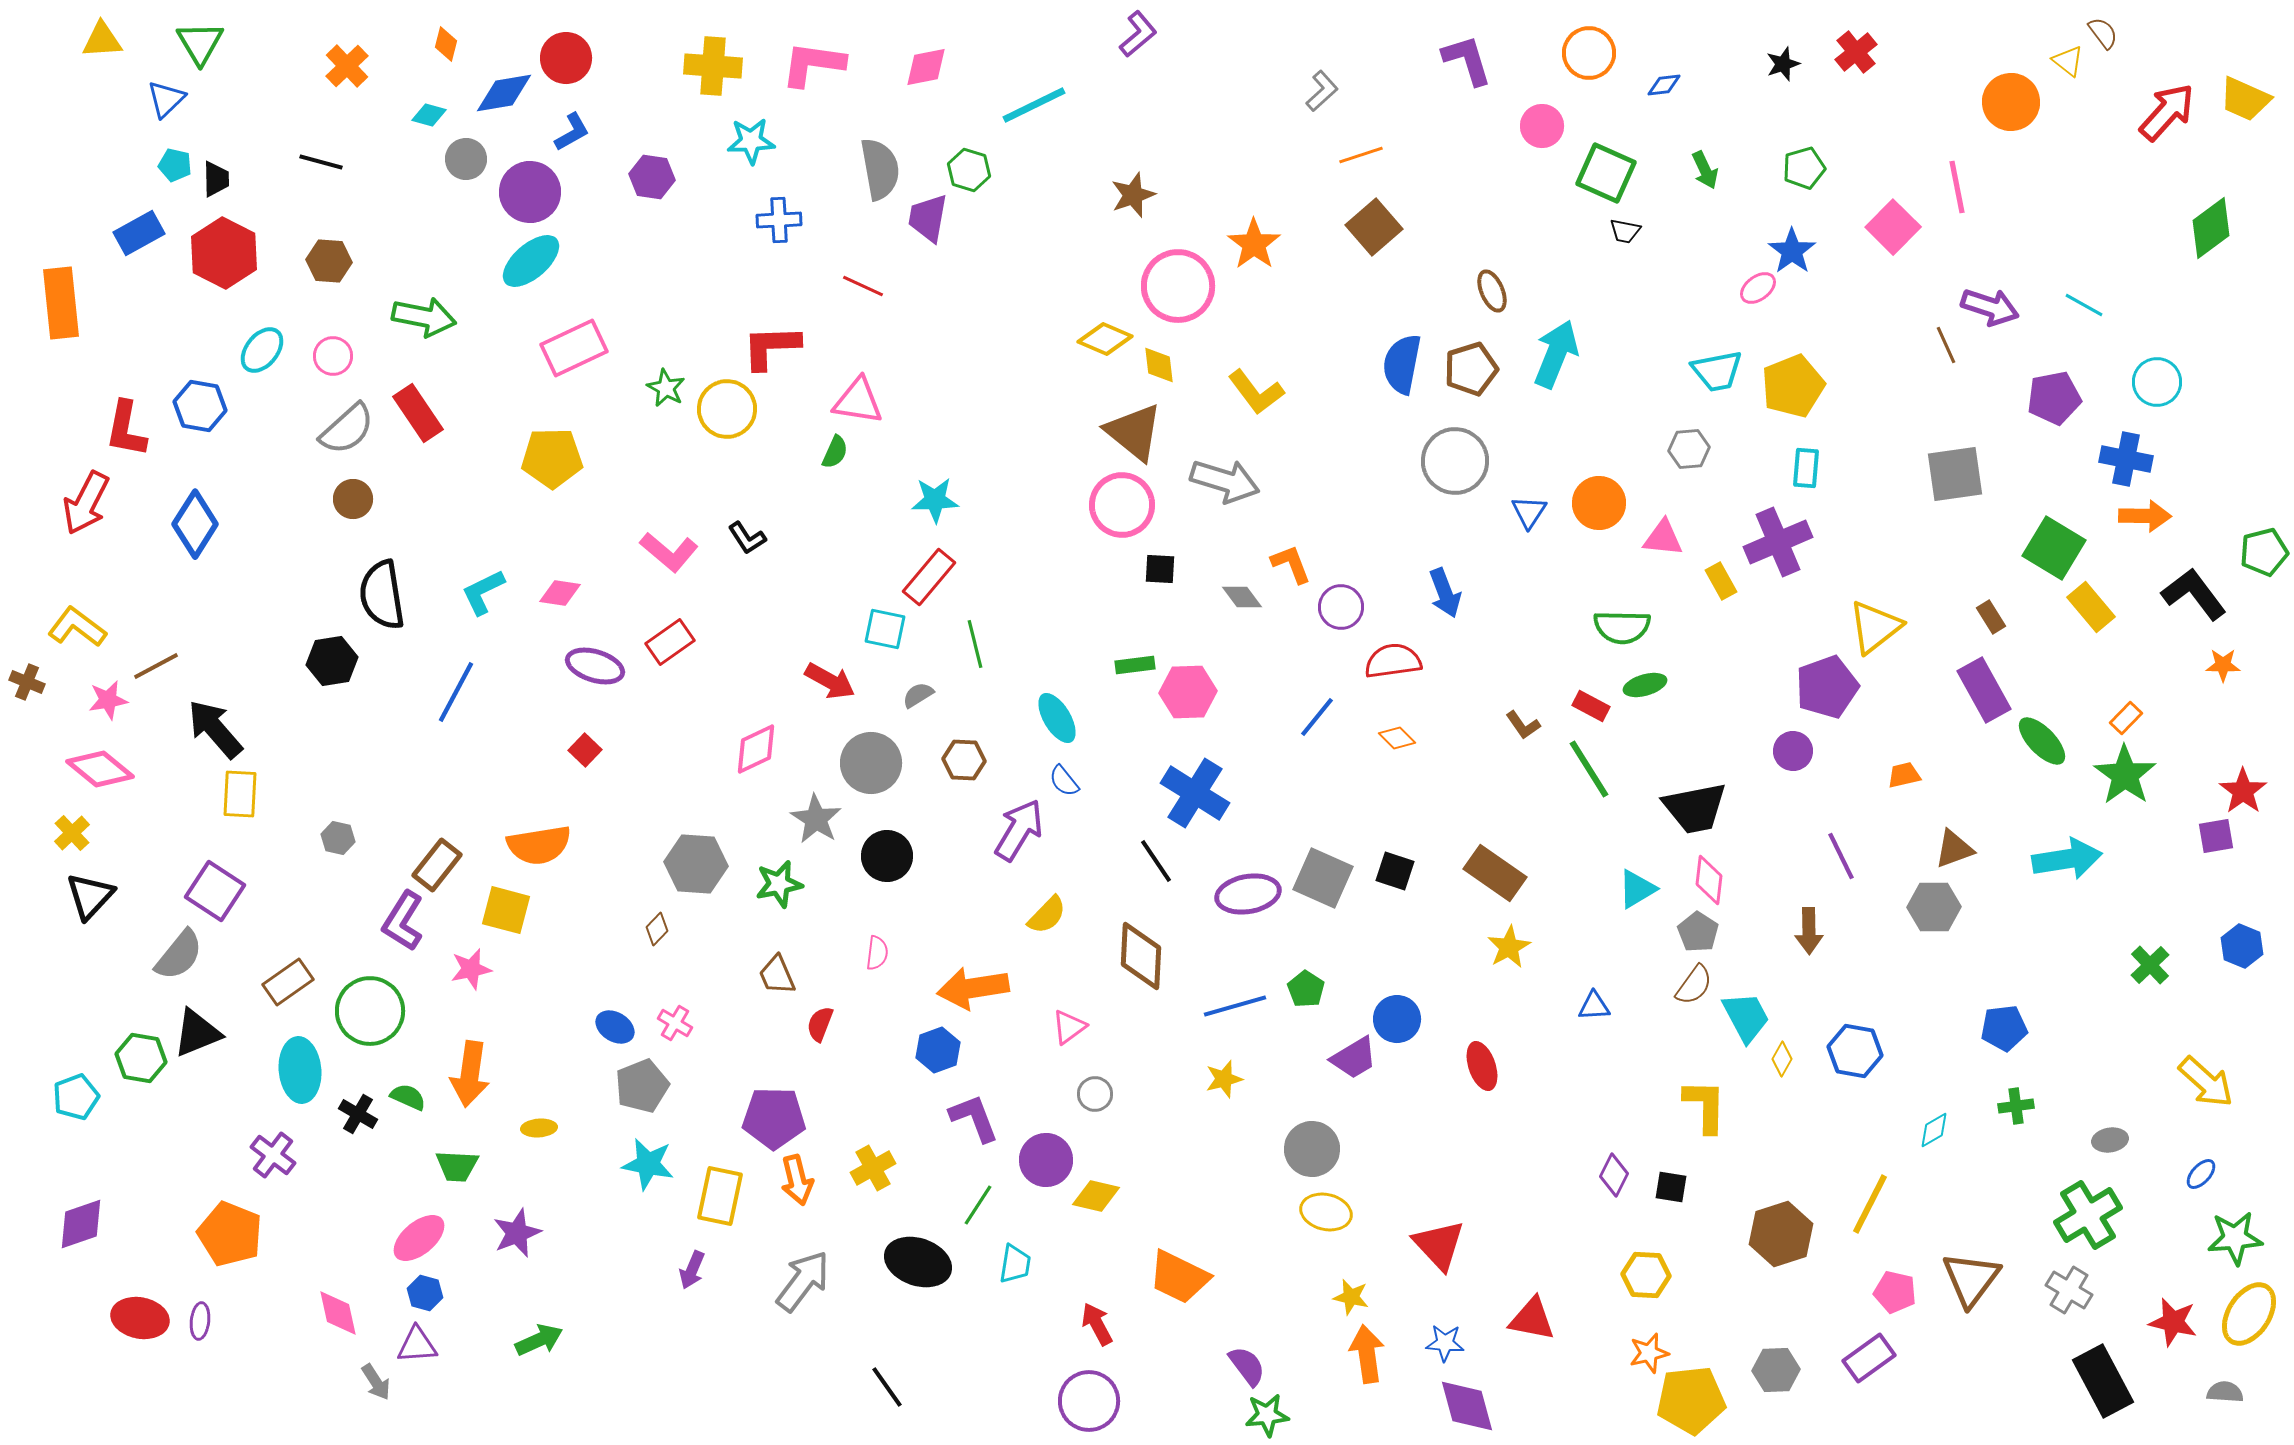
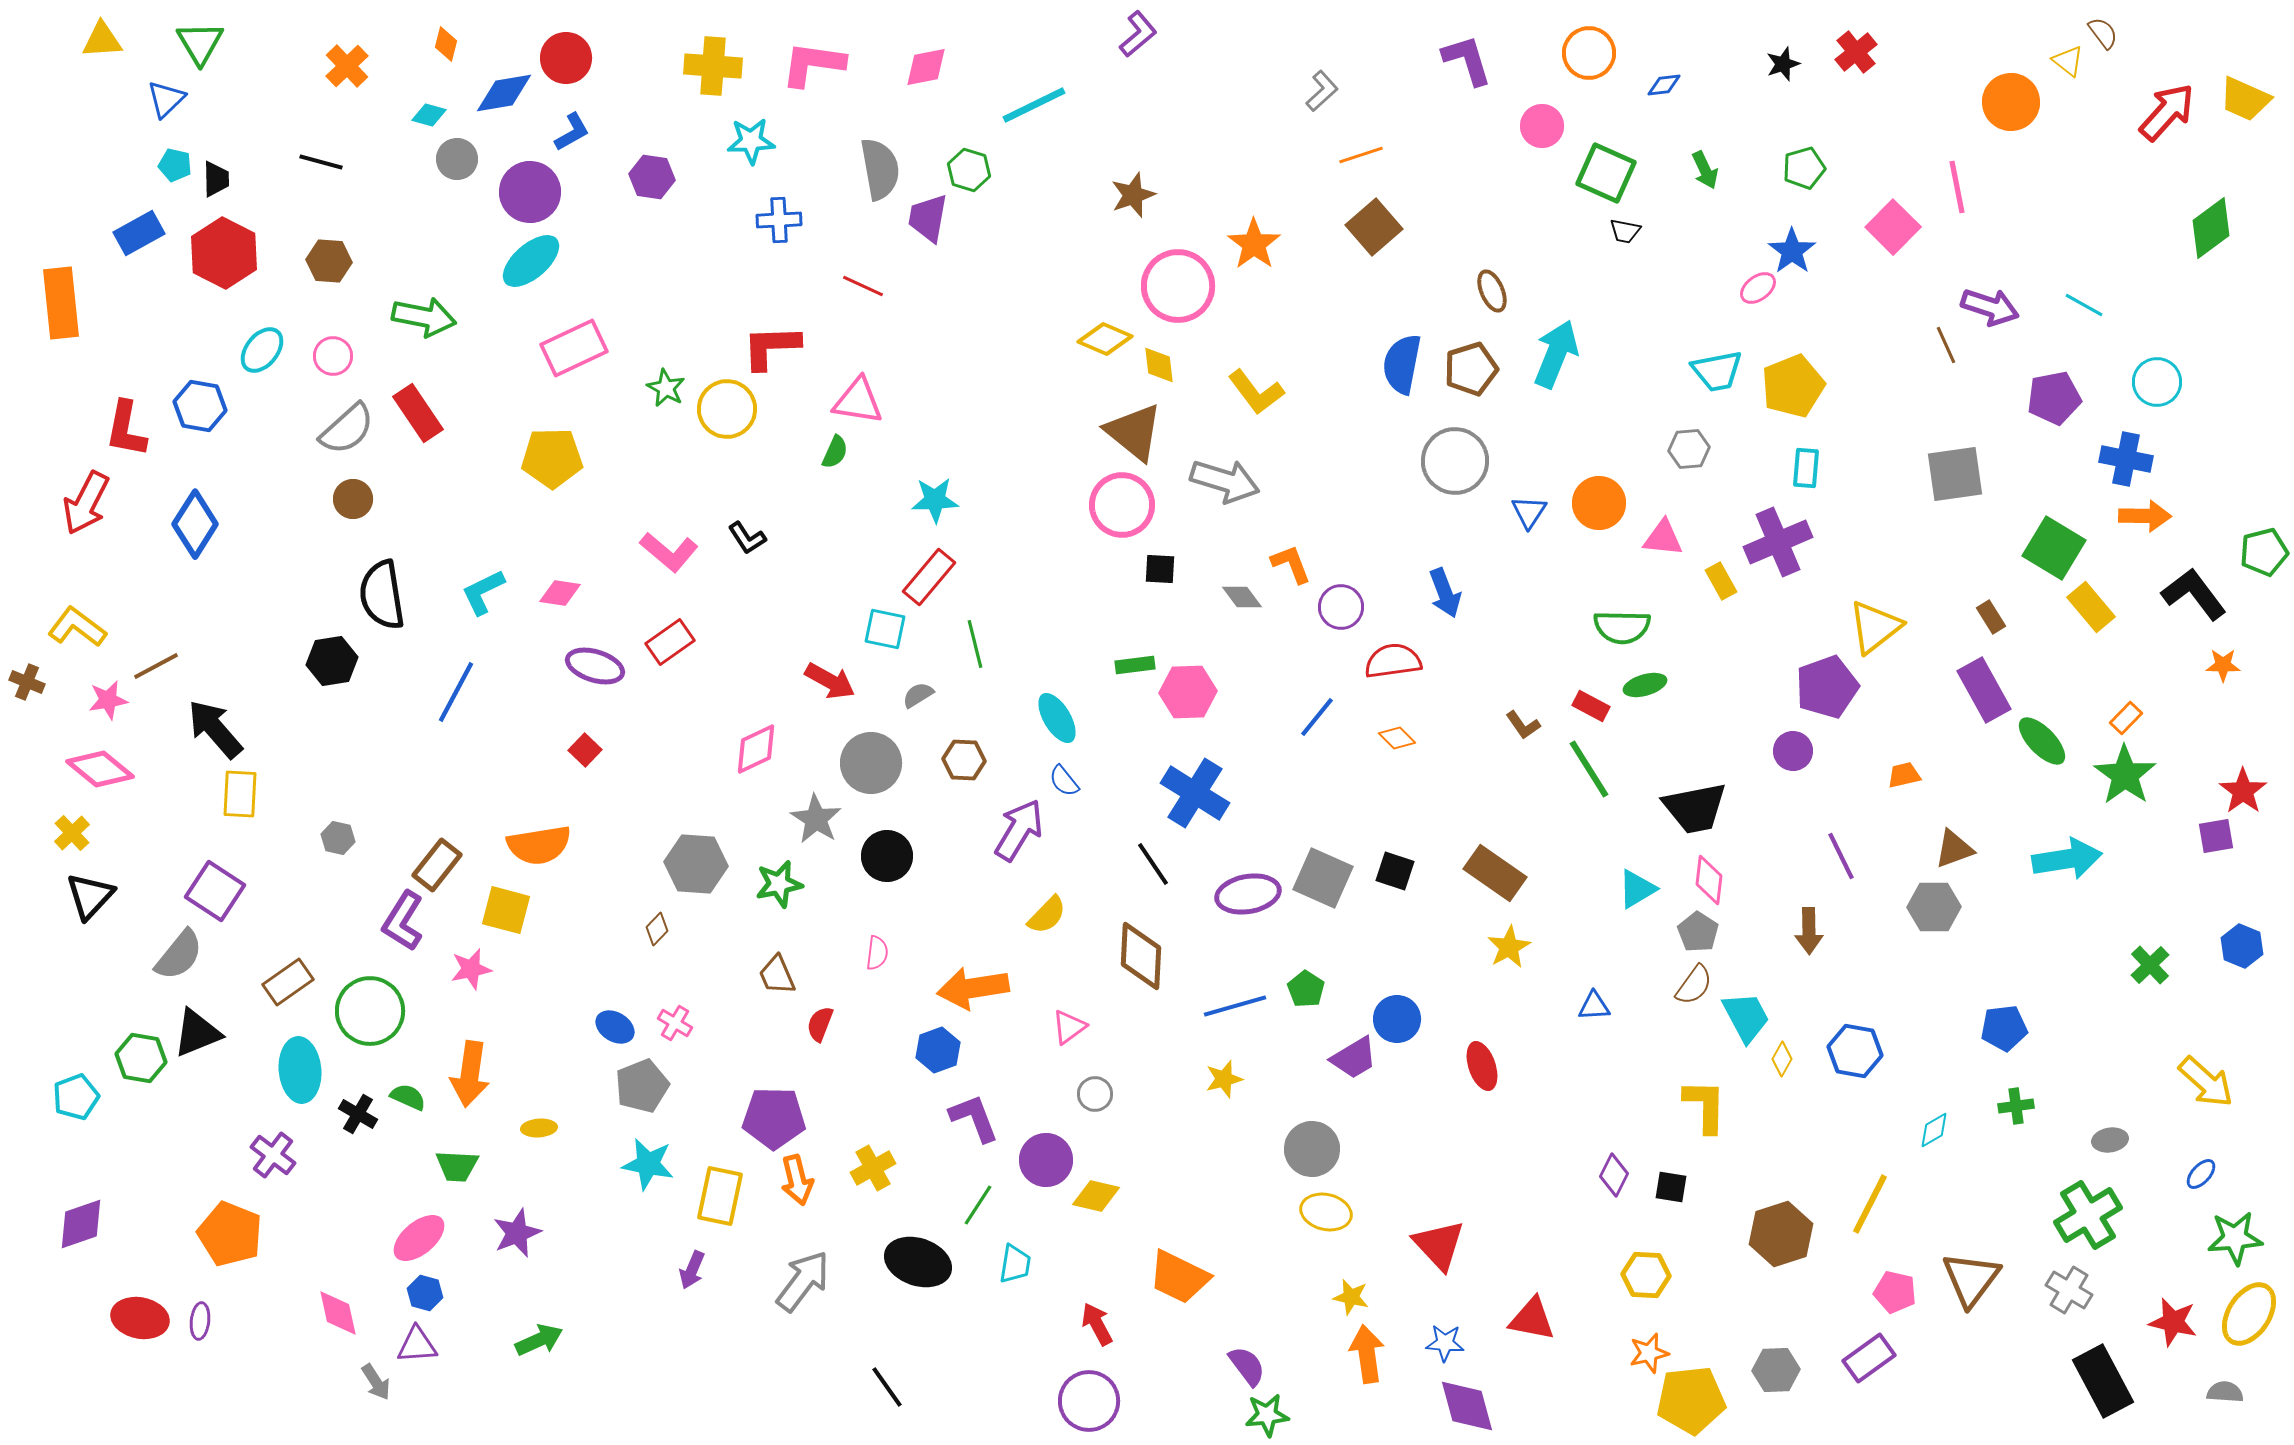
gray circle at (466, 159): moved 9 px left
black line at (1156, 861): moved 3 px left, 3 px down
